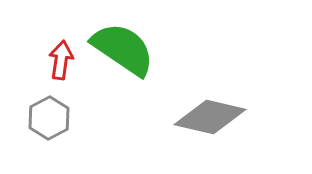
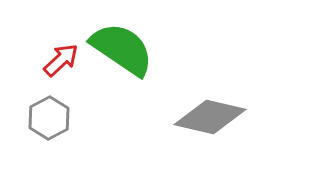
green semicircle: moved 1 px left
red arrow: rotated 39 degrees clockwise
